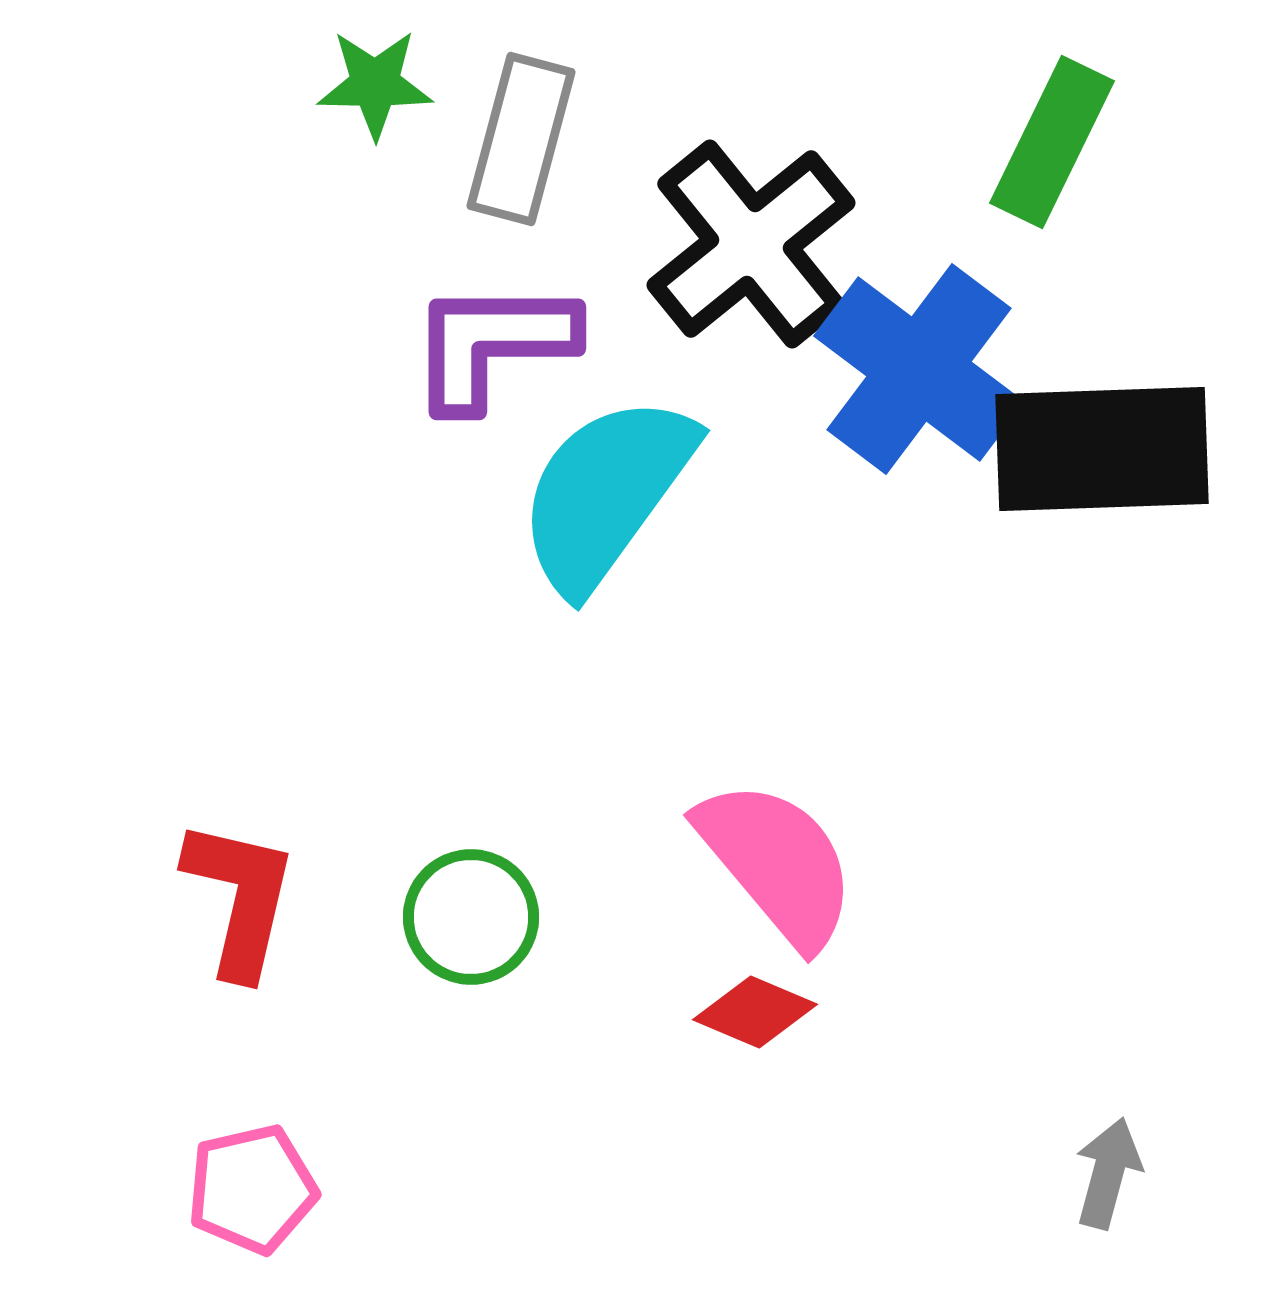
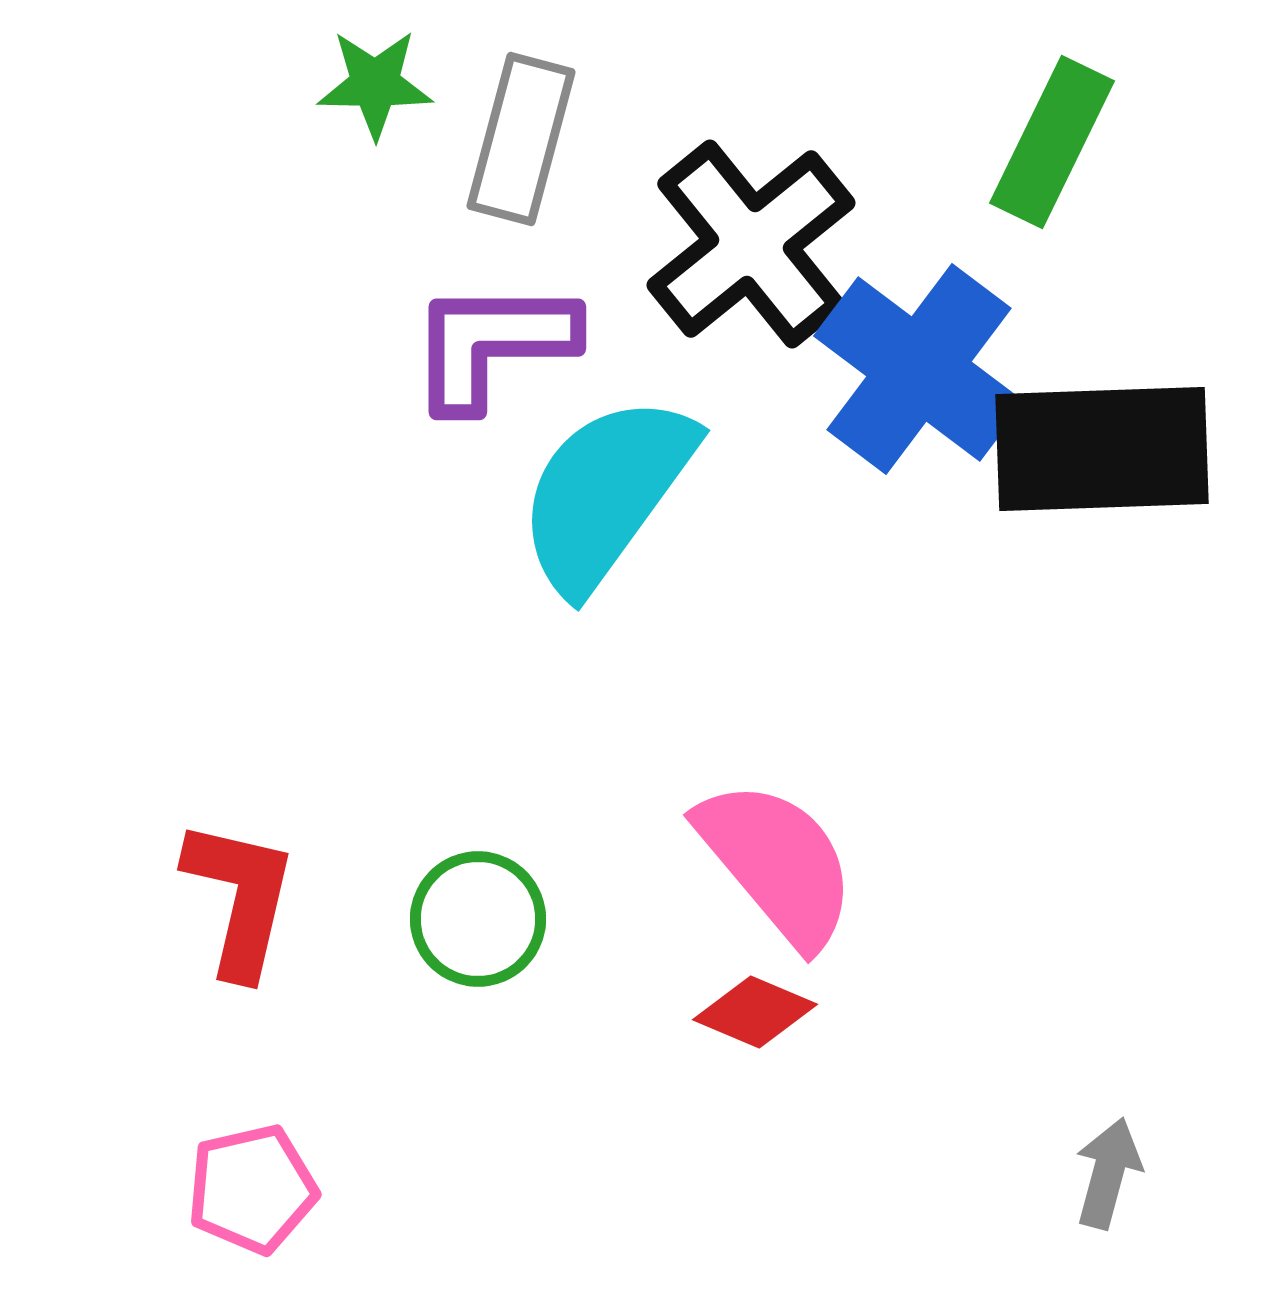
green circle: moved 7 px right, 2 px down
